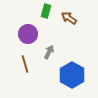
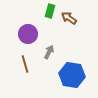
green rectangle: moved 4 px right
blue hexagon: rotated 20 degrees counterclockwise
